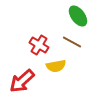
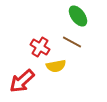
red cross: moved 1 px right, 2 px down
